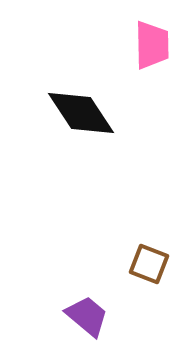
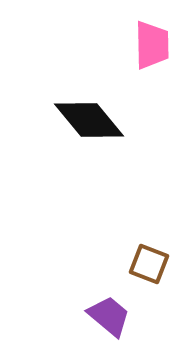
black diamond: moved 8 px right, 7 px down; rotated 6 degrees counterclockwise
purple trapezoid: moved 22 px right
